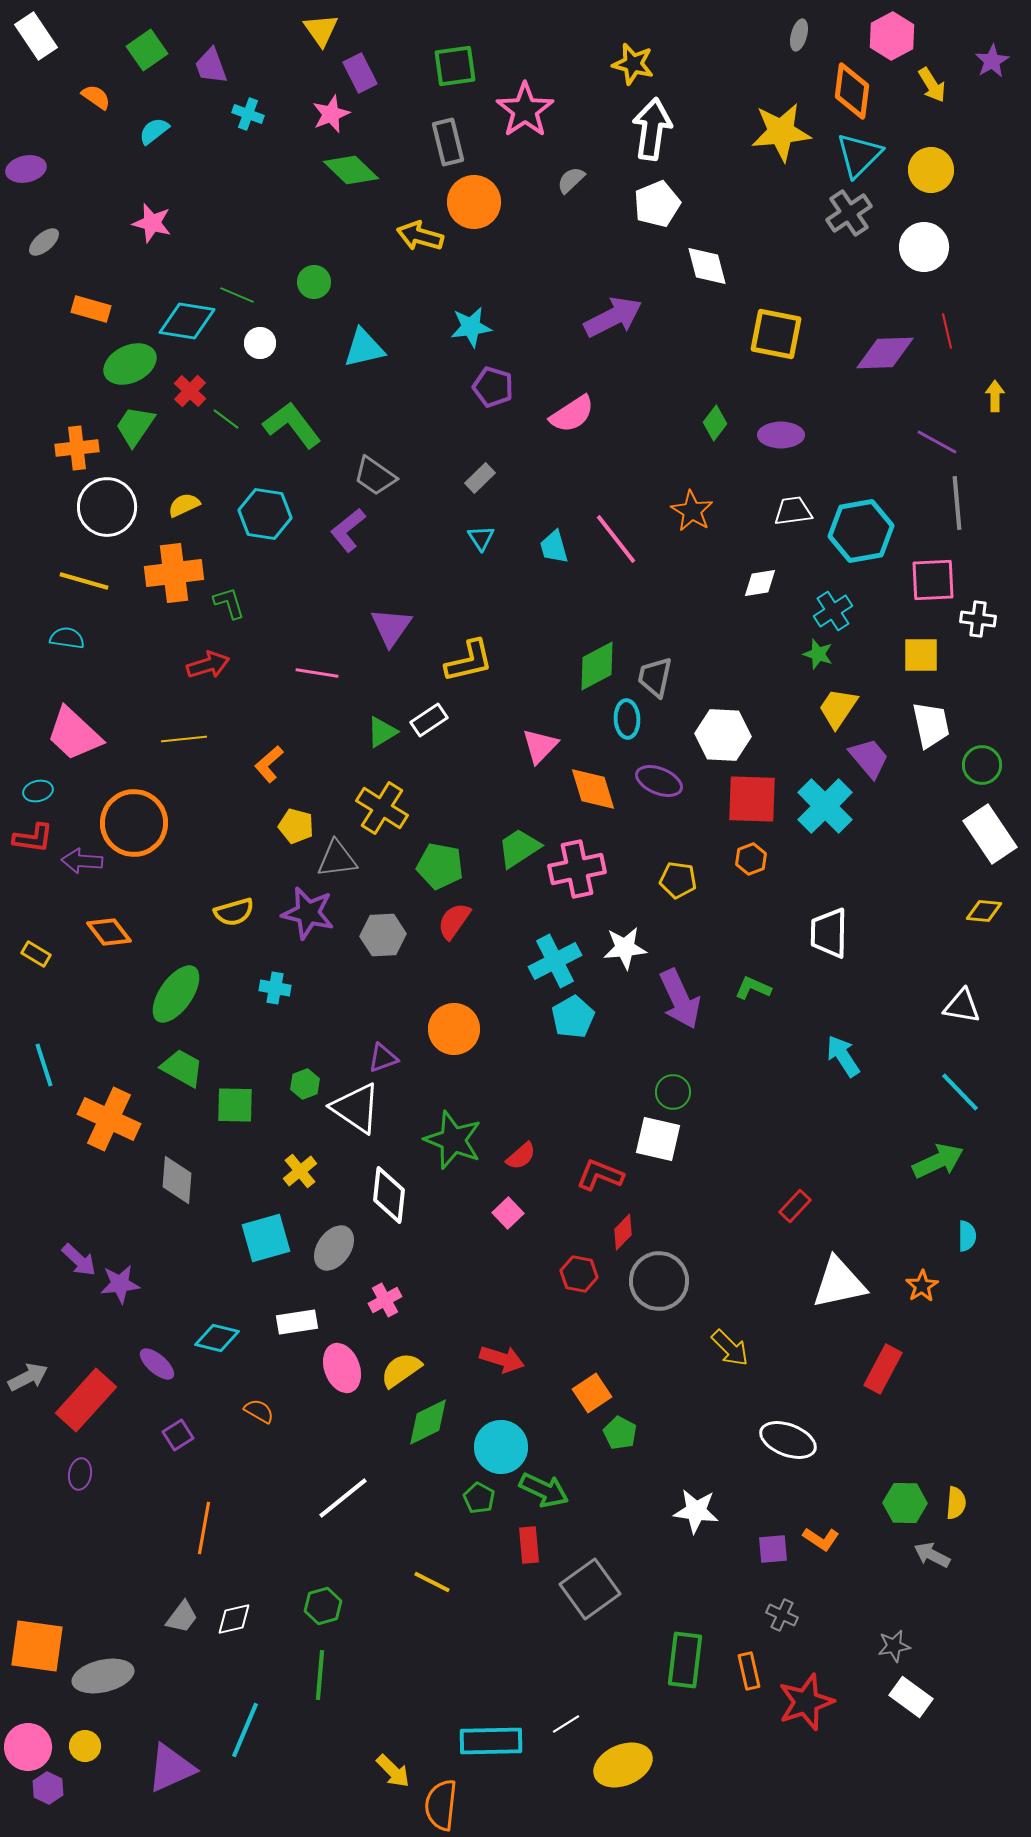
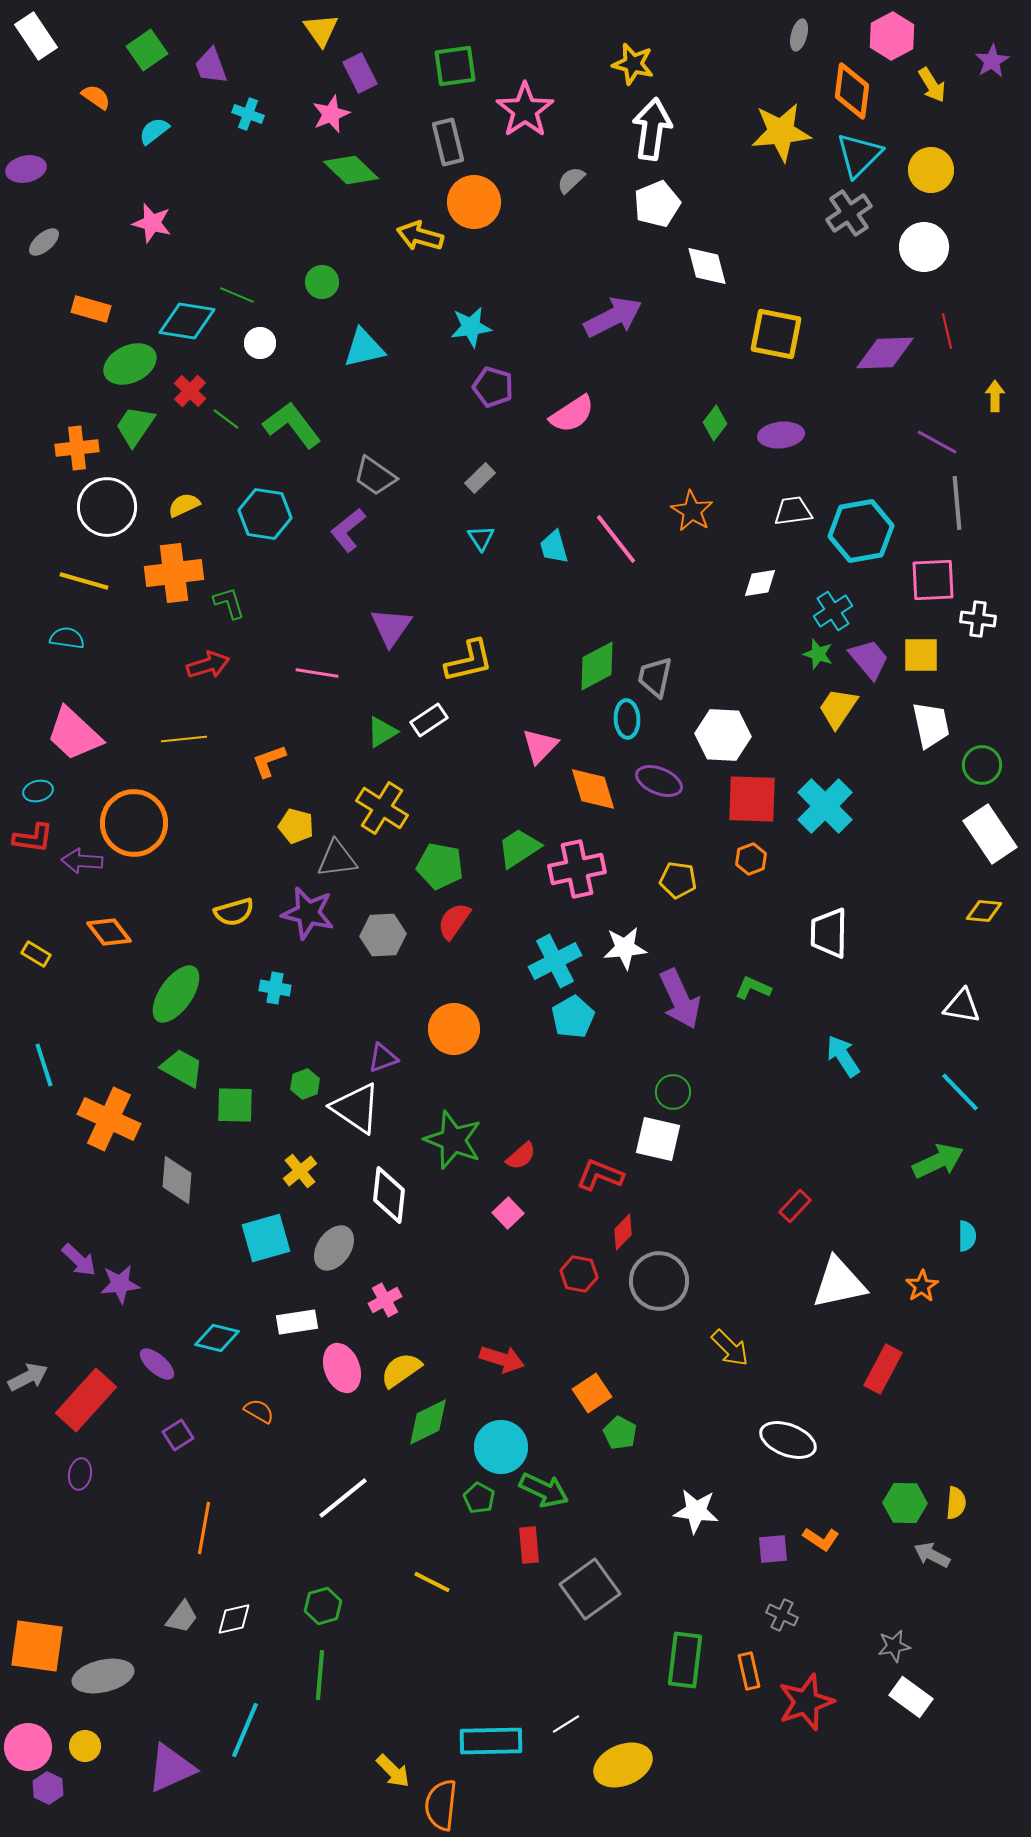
green circle at (314, 282): moved 8 px right
purple ellipse at (781, 435): rotated 6 degrees counterclockwise
purple trapezoid at (869, 758): moved 99 px up
orange L-shape at (269, 764): moved 3 px up; rotated 21 degrees clockwise
